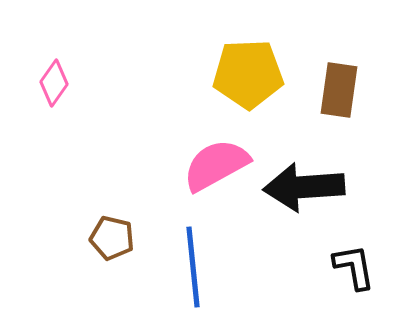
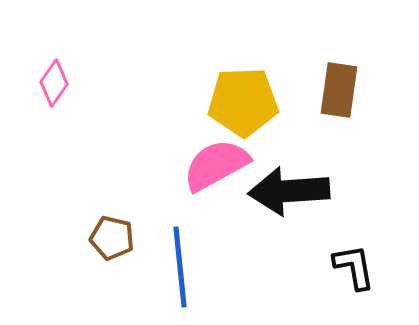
yellow pentagon: moved 5 px left, 28 px down
black arrow: moved 15 px left, 4 px down
blue line: moved 13 px left
